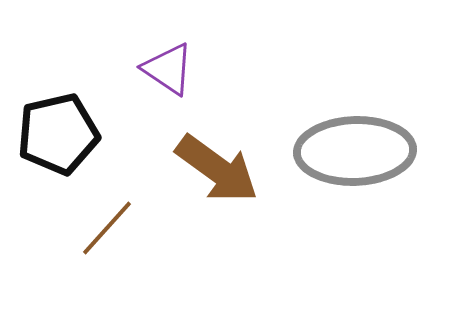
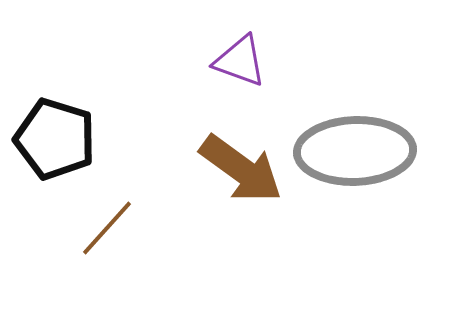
purple triangle: moved 72 px right, 8 px up; rotated 14 degrees counterclockwise
black pentagon: moved 3 px left, 5 px down; rotated 30 degrees clockwise
brown arrow: moved 24 px right
